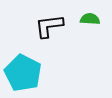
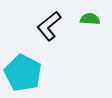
black L-shape: rotated 32 degrees counterclockwise
